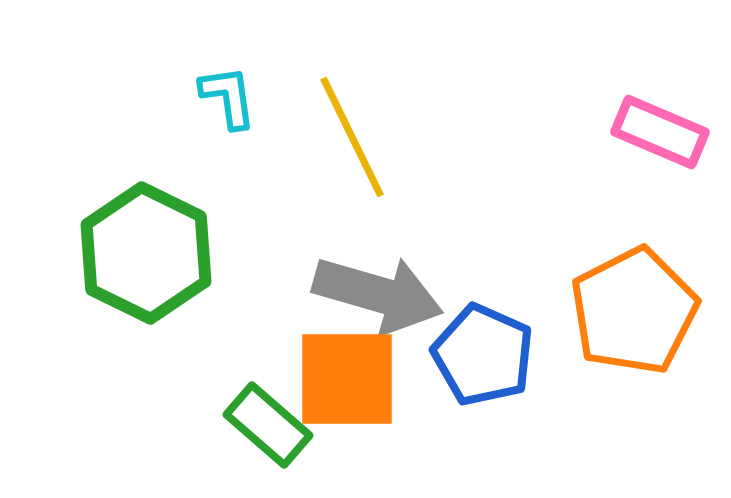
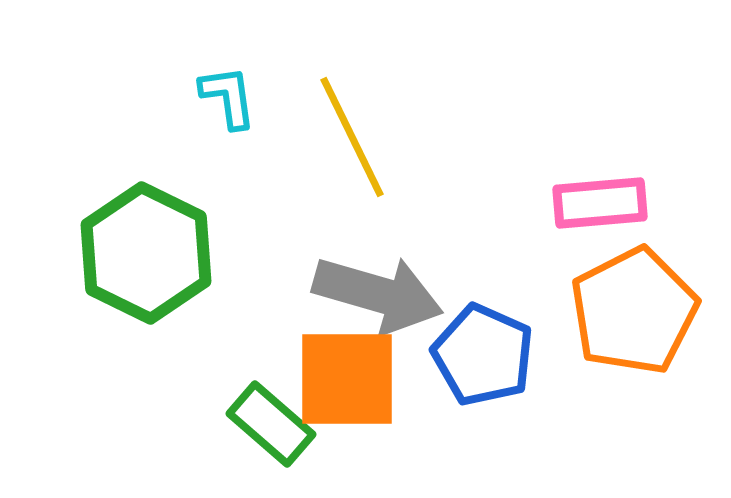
pink rectangle: moved 60 px left, 71 px down; rotated 28 degrees counterclockwise
green rectangle: moved 3 px right, 1 px up
